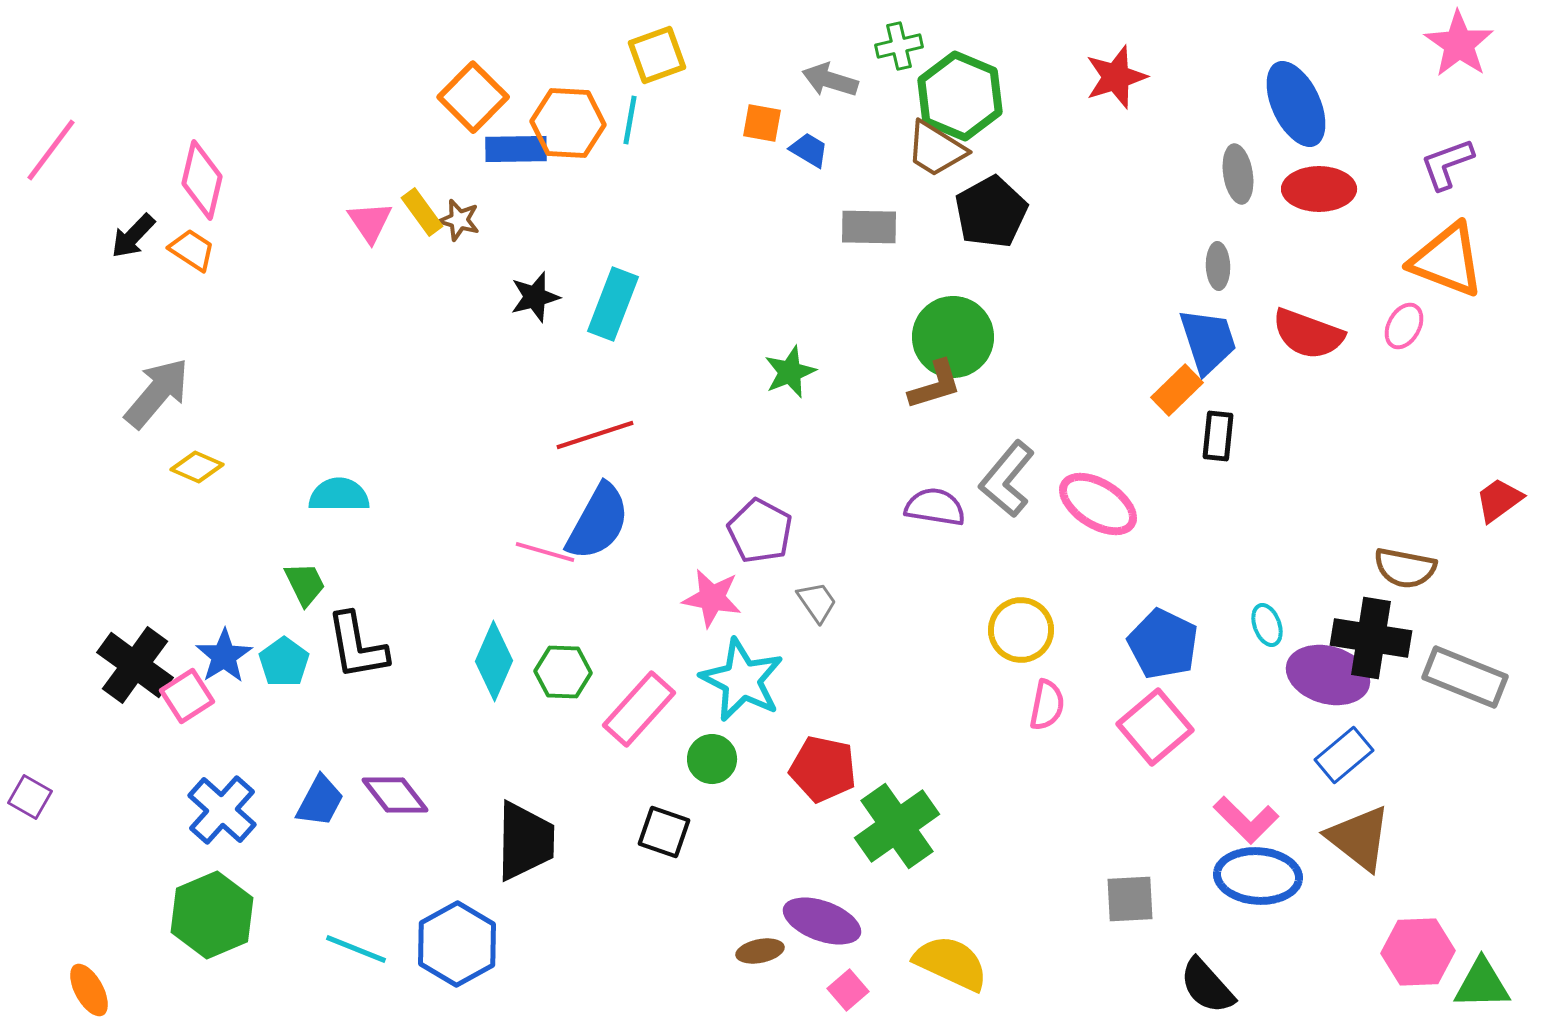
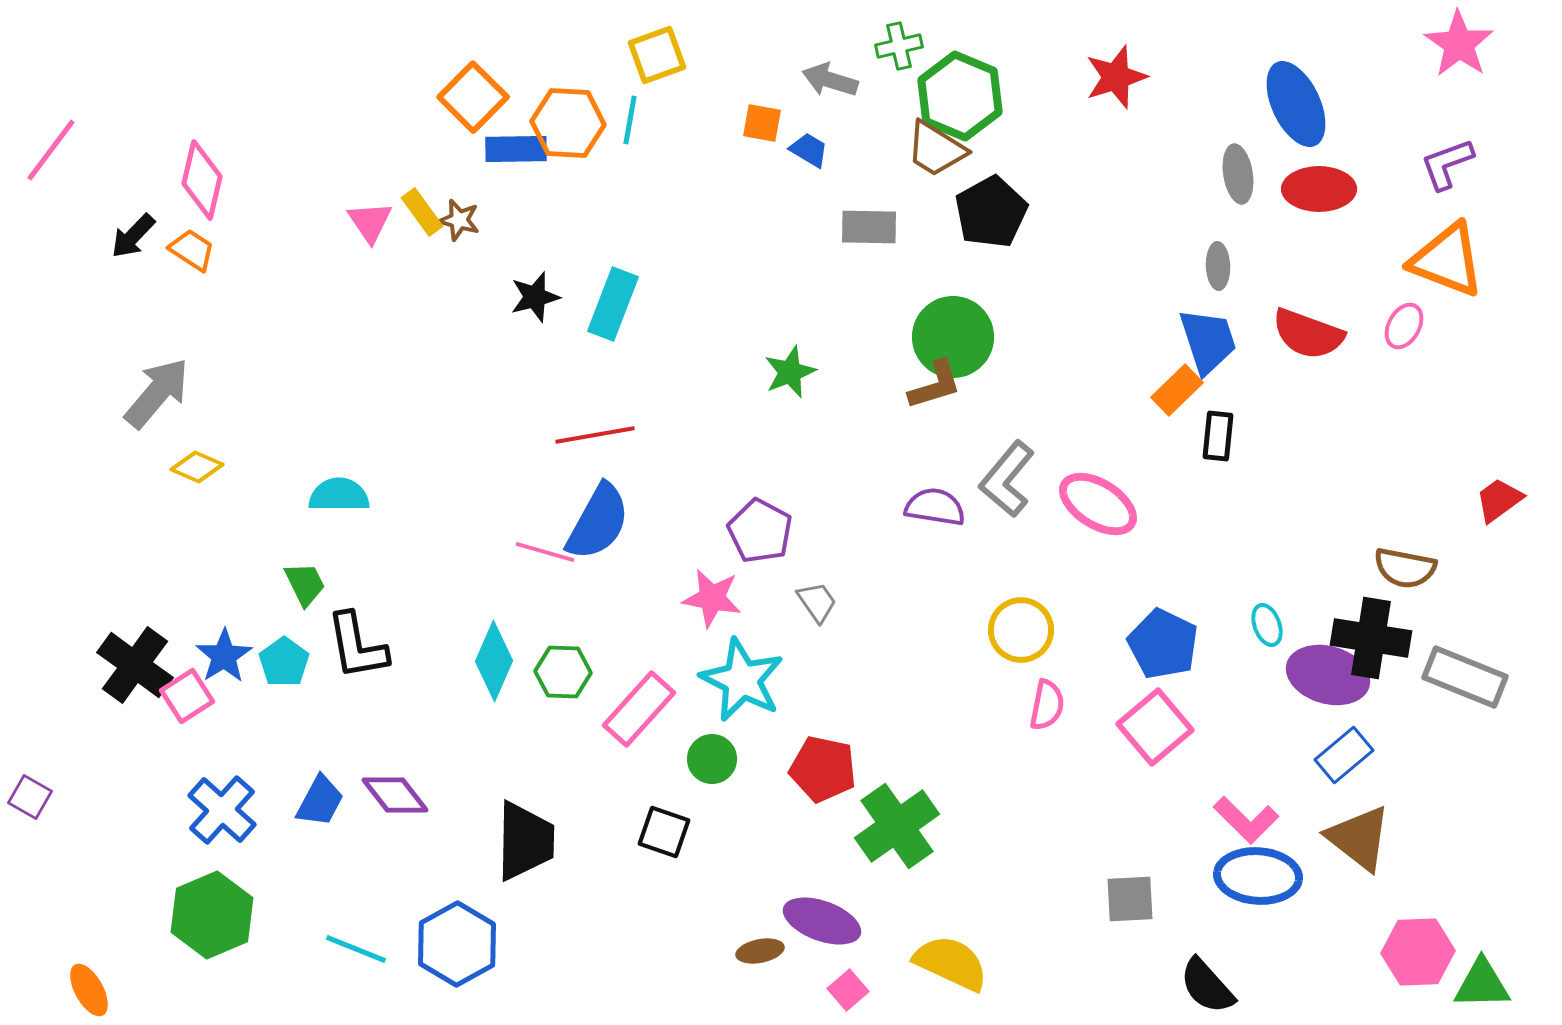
red line at (595, 435): rotated 8 degrees clockwise
